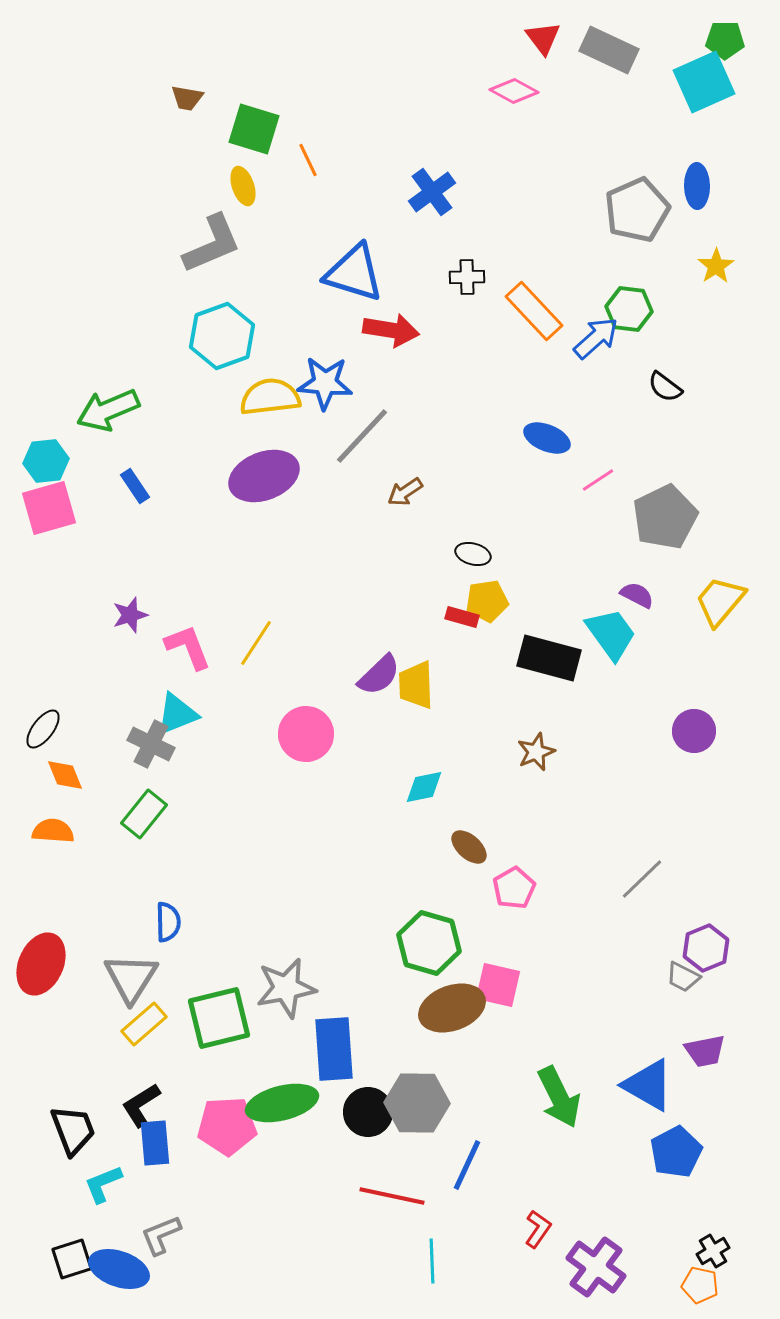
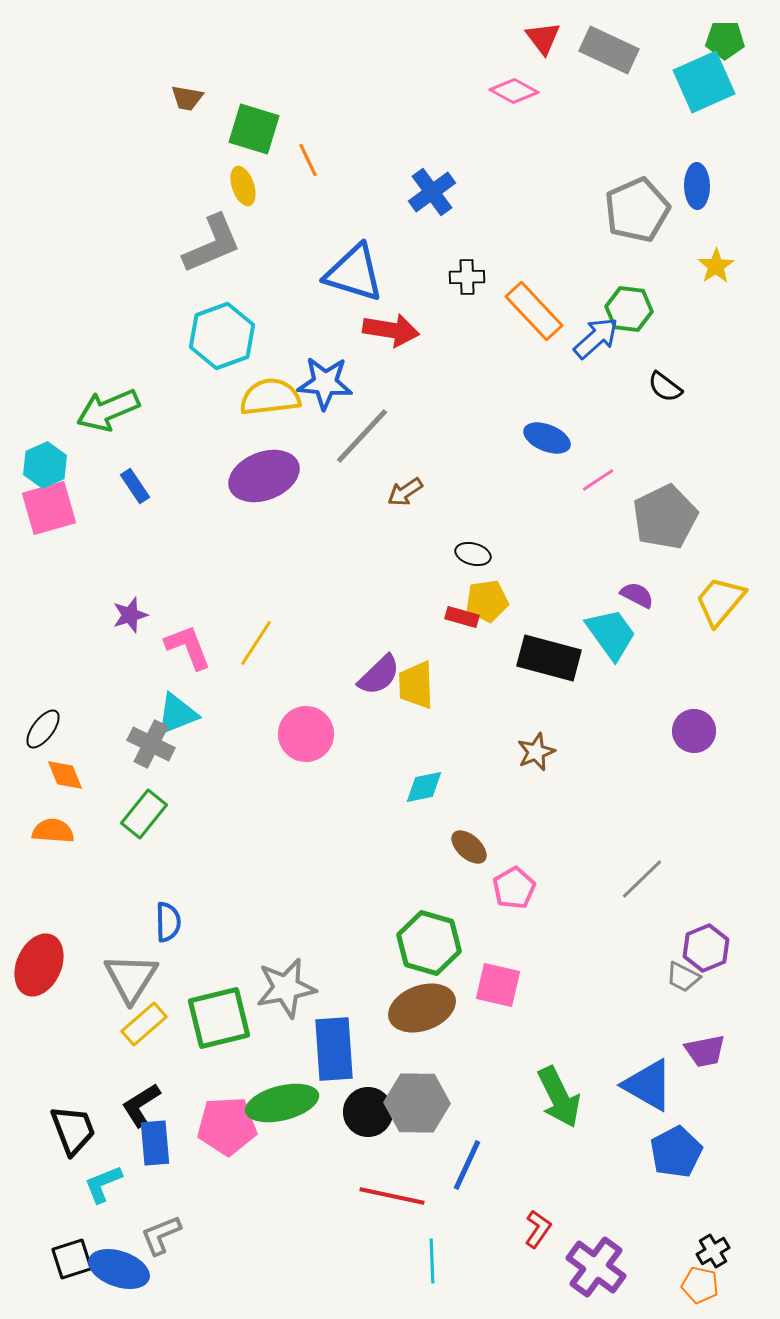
cyan hexagon at (46, 461): moved 1 px left, 4 px down; rotated 18 degrees counterclockwise
red ellipse at (41, 964): moved 2 px left, 1 px down
brown ellipse at (452, 1008): moved 30 px left
